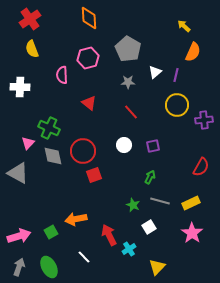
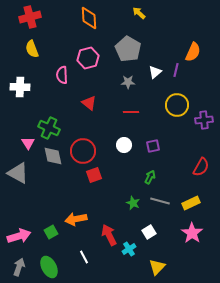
red cross: moved 2 px up; rotated 20 degrees clockwise
yellow arrow: moved 45 px left, 13 px up
purple line: moved 5 px up
red line: rotated 49 degrees counterclockwise
pink triangle: rotated 16 degrees counterclockwise
green star: moved 2 px up
white square: moved 5 px down
white line: rotated 16 degrees clockwise
